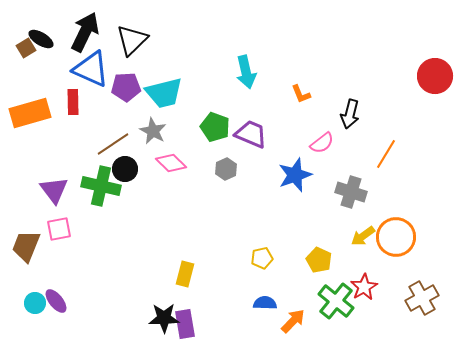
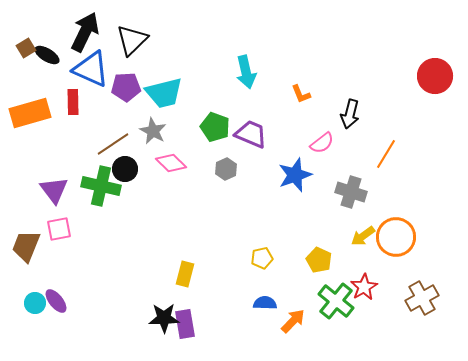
black ellipse at (41, 39): moved 6 px right, 16 px down
